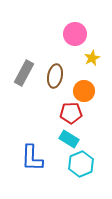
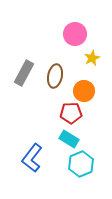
blue L-shape: rotated 36 degrees clockwise
